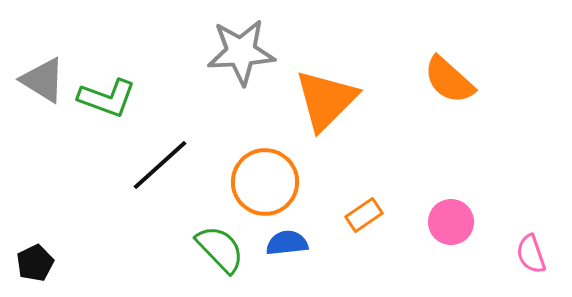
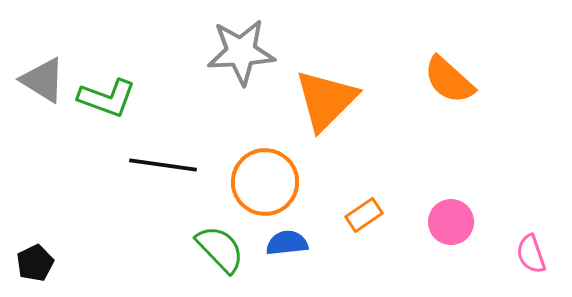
black line: moved 3 px right; rotated 50 degrees clockwise
